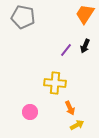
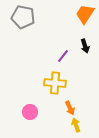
black arrow: rotated 40 degrees counterclockwise
purple line: moved 3 px left, 6 px down
yellow arrow: moved 1 px left; rotated 80 degrees counterclockwise
